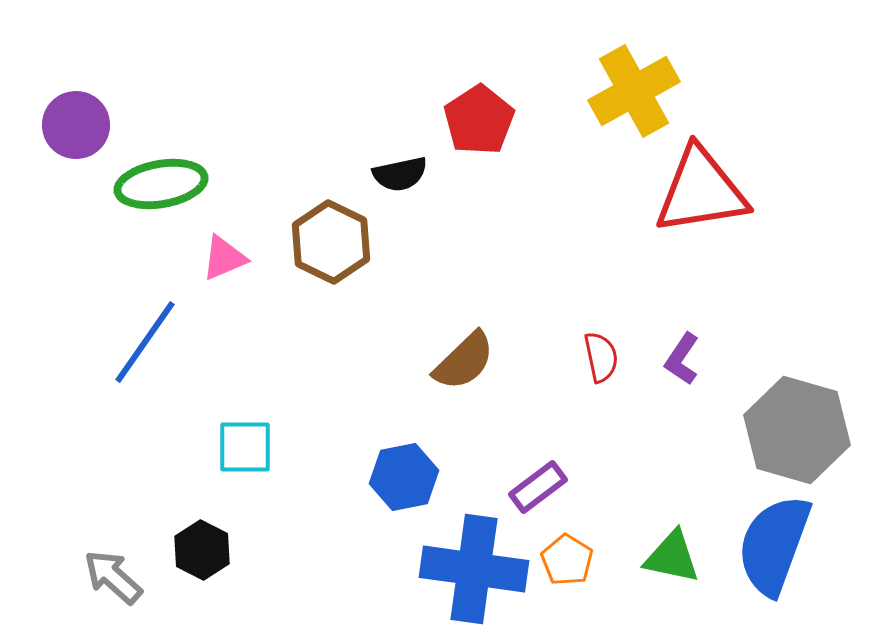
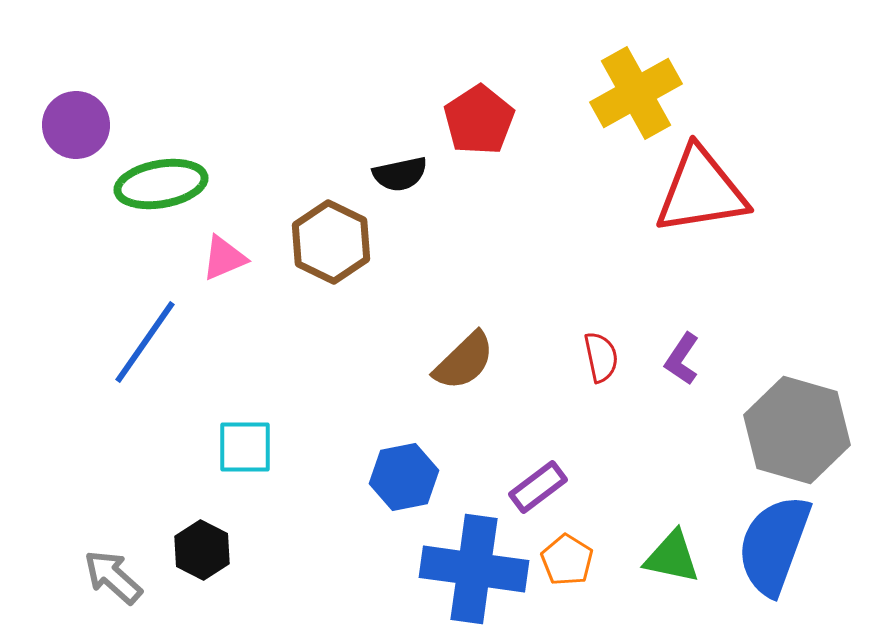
yellow cross: moved 2 px right, 2 px down
